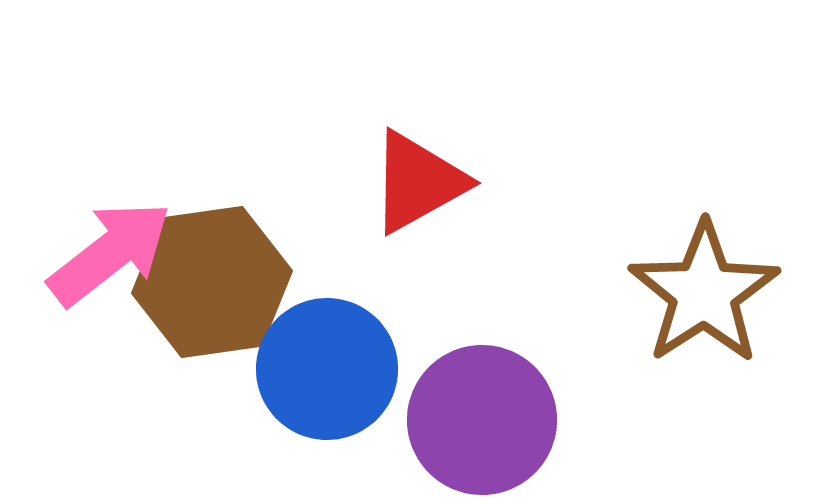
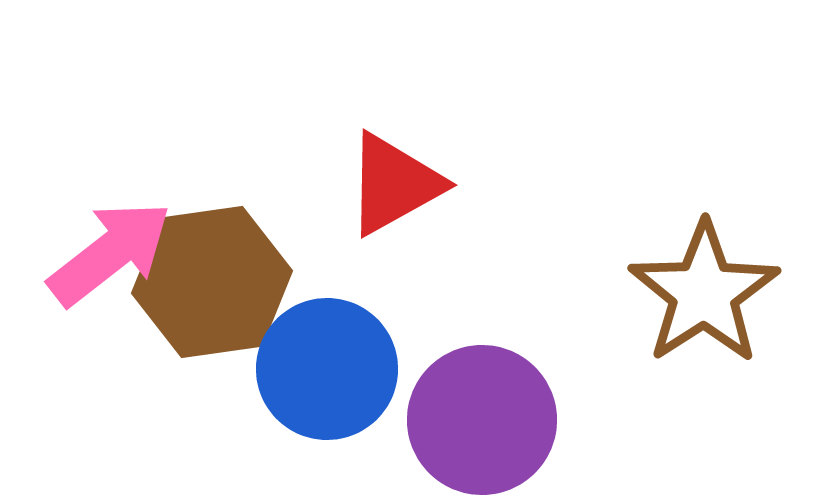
red triangle: moved 24 px left, 2 px down
